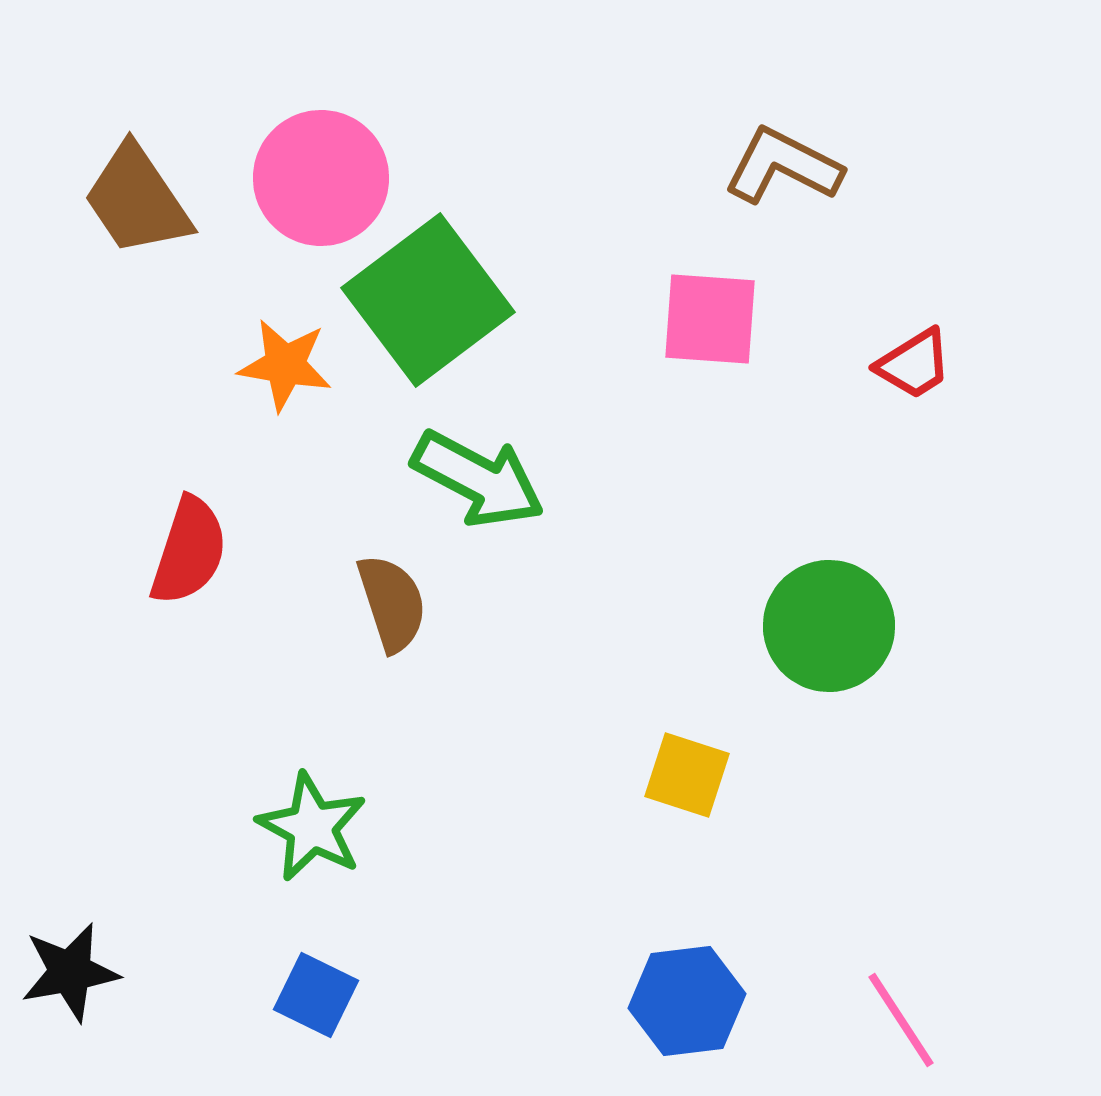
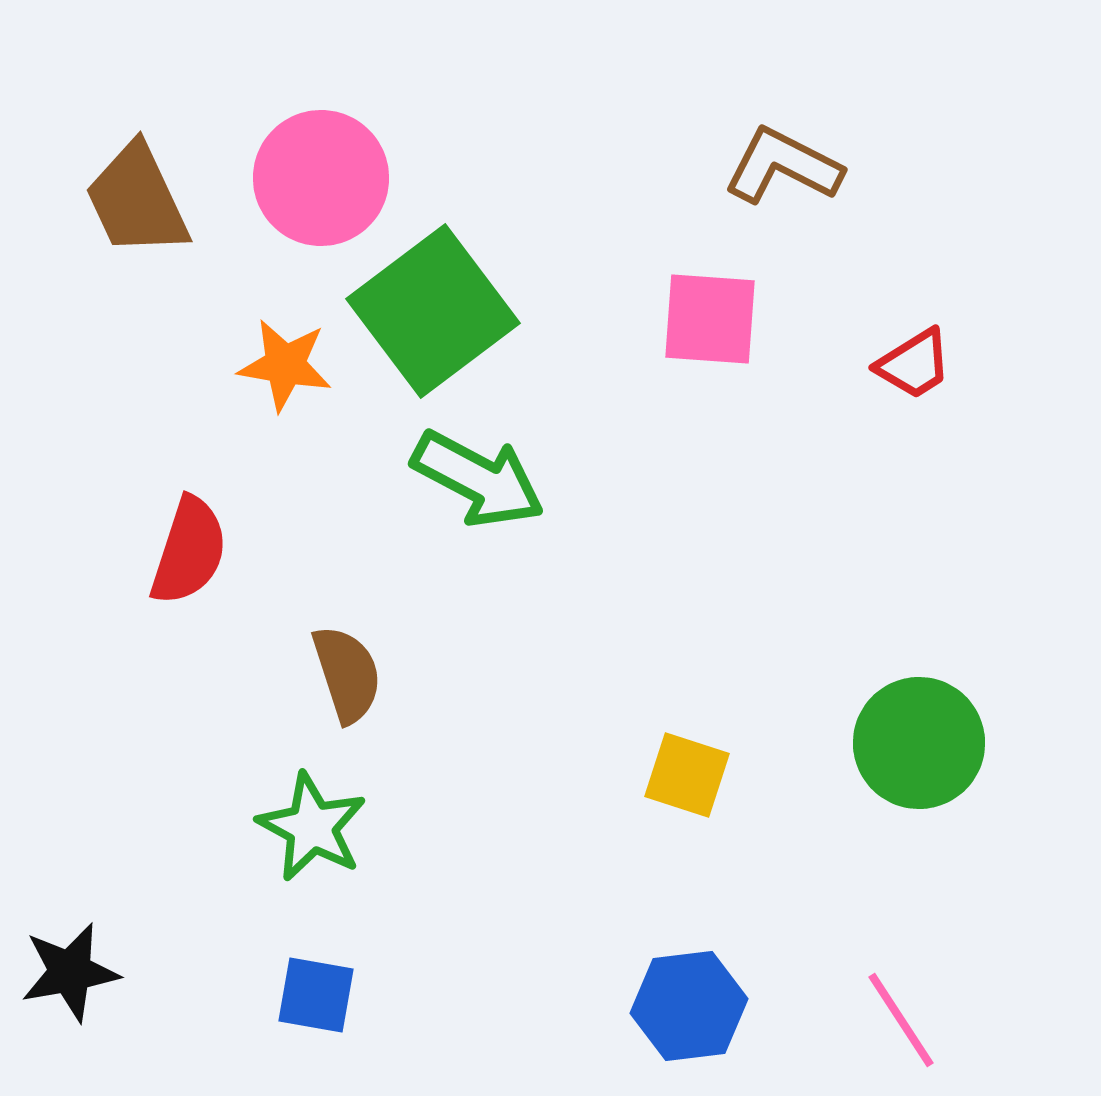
brown trapezoid: rotated 9 degrees clockwise
green square: moved 5 px right, 11 px down
brown semicircle: moved 45 px left, 71 px down
green circle: moved 90 px right, 117 px down
blue square: rotated 16 degrees counterclockwise
blue hexagon: moved 2 px right, 5 px down
